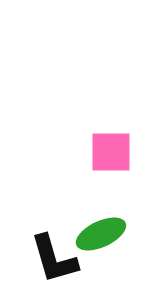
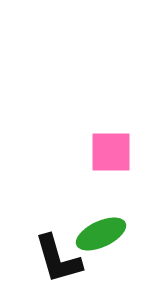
black L-shape: moved 4 px right
